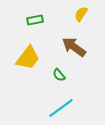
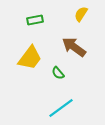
yellow trapezoid: moved 2 px right
green semicircle: moved 1 px left, 2 px up
